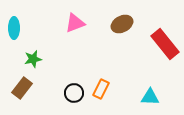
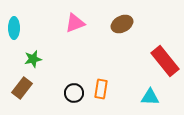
red rectangle: moved 17 px down
orange rectangle: rotated 18 degrees counterclockwise
